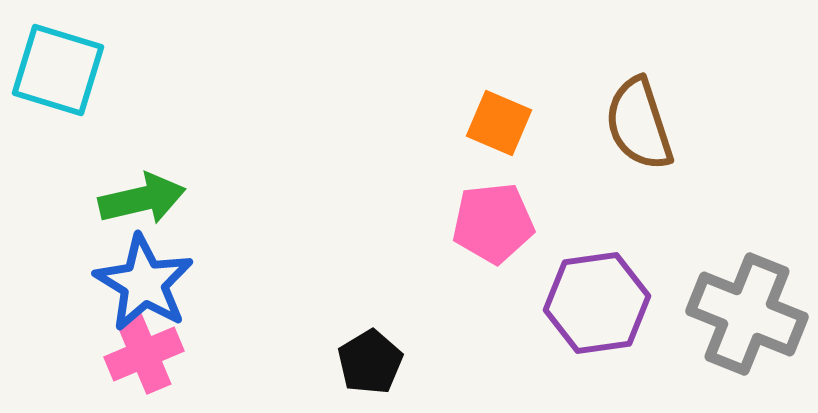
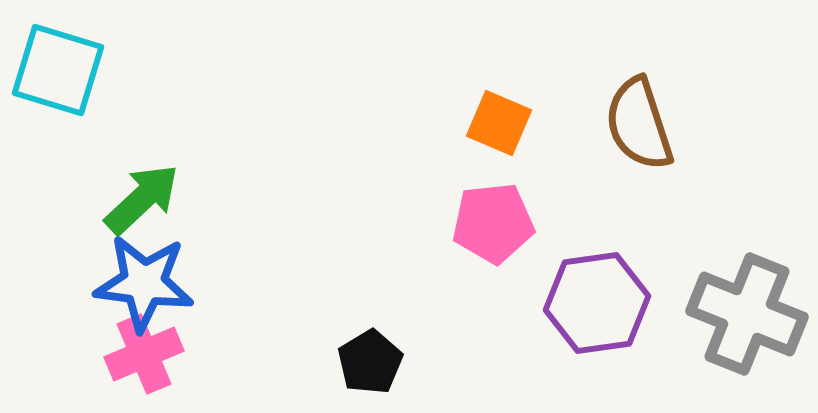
green arrow: rotated 30 degrees counterclockwise
blue star: rotated 24 degrees counterclockwise
